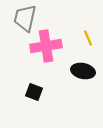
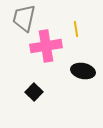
gray trapezoid: moved 1 px left
yellow line: moved 12 px left, 9 px up; rotated 14 degrees clockwise
black square: rotated 24 degrees clockwise
